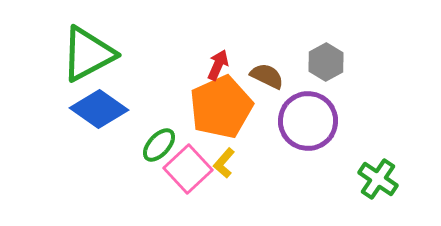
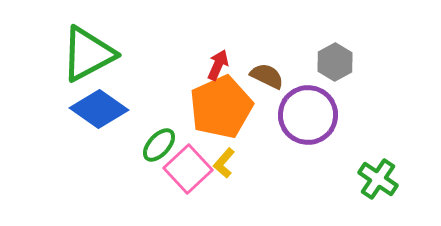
gray hexagon: moved 9 px right
purple circle: moved 6 px up
